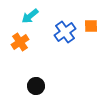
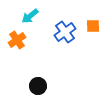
orange square: moved 2 px right
orange cross: moved 3 px left, 2 px up
black circle: moved 2 px right
